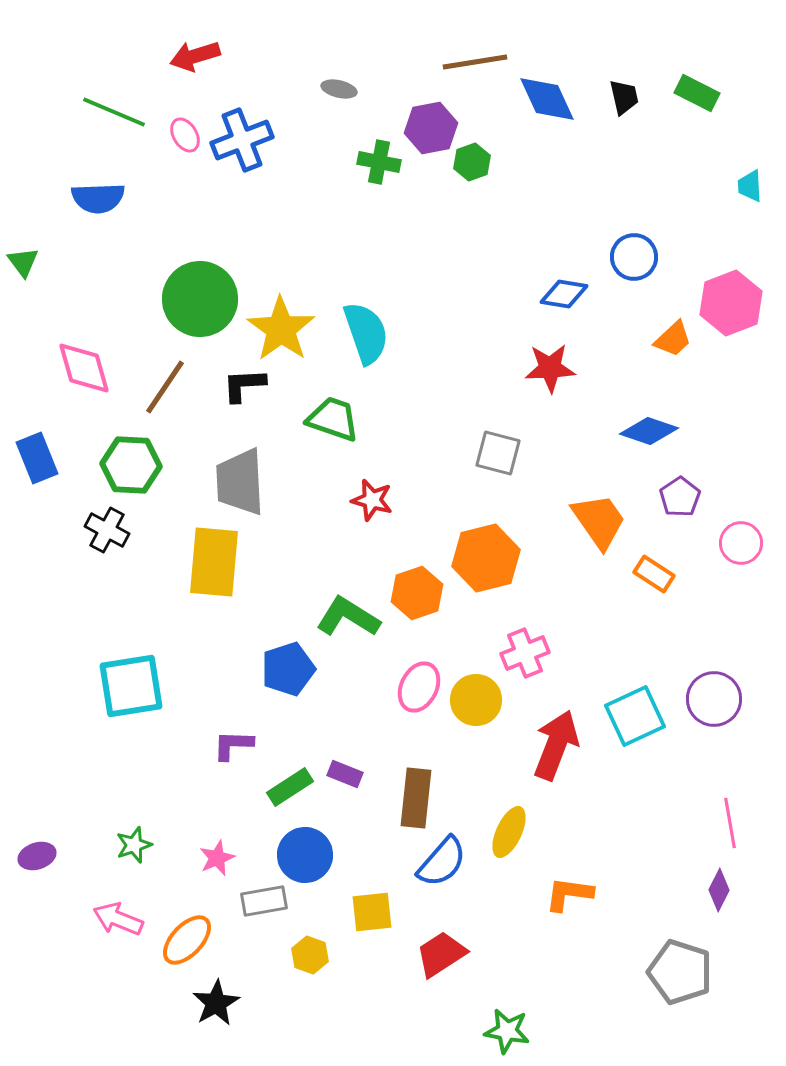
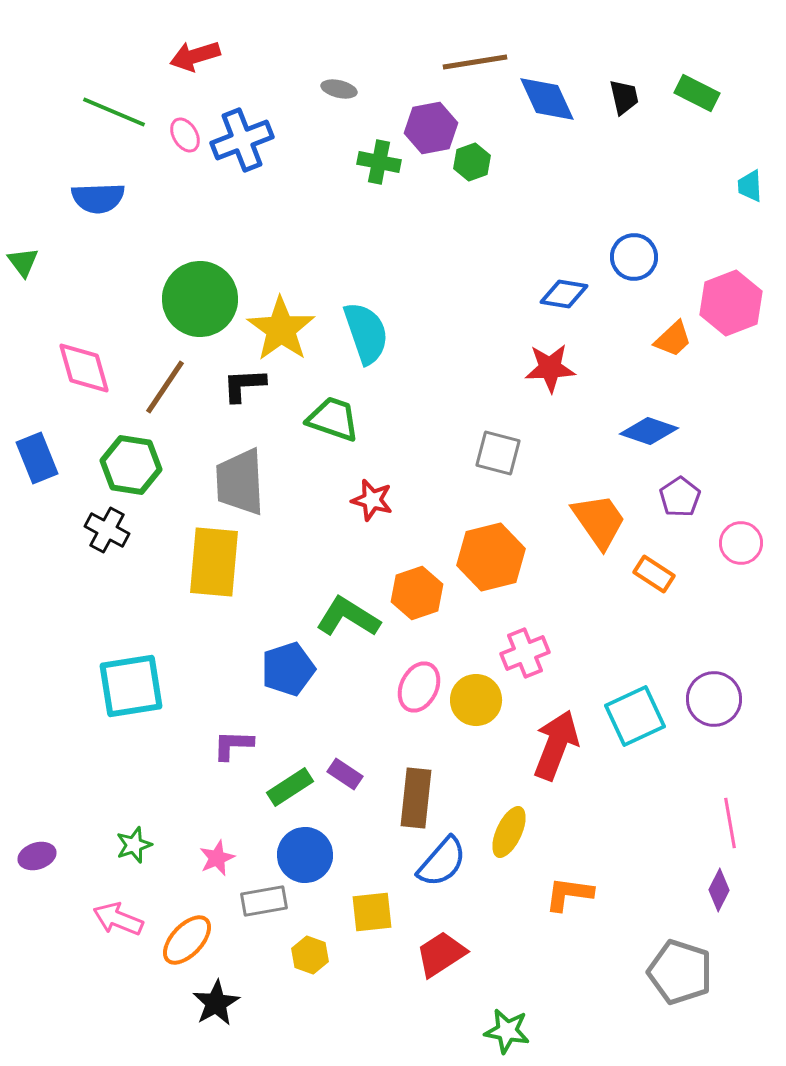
green hexagon at (131, 465): rotated 6 degrees clockwise
orange hexagon at (486, 558): moved 5 px right, 1 px up
purple rectangle at (345, 774): rotated 12 degrees clockwise
